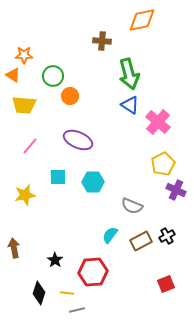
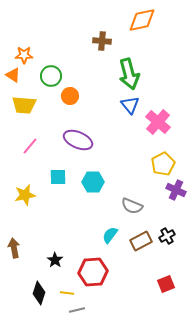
green circle: moved 2 px left
blue triangle: rotated 18 degrees clockwise
